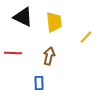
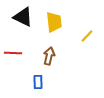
yellow line: moved 1 px right, 1 px up
blue rectangle: moved 1 px left, 1 px up
